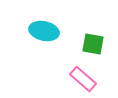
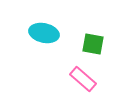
cyan ellipse: moved 2 px down
